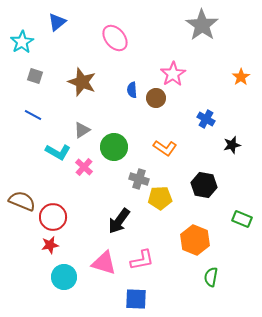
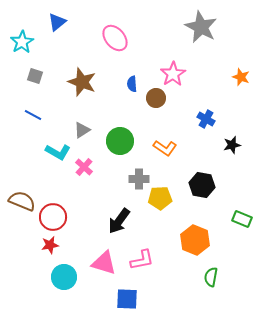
gray star: moved 1 px left, 2 px down; rotated 8 degrees counterclockwise
orange star: rotated 18 degrees counterclockwise
blue semicircle: moved 6 px up
green circle: moved 6 px right, 6 px up
gray cross: rotated 18 degrees counterclockwise
black hexagon: moved 2 px left
blue square: moved 9 px left
